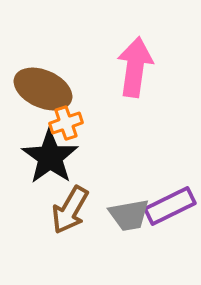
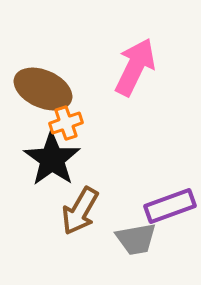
pink arrow: rotated 18 degrees clockwise
black star: moved 2 px right, 2 px down
purple rectangle: rotated 6 degrees clockwise
brown arrow: moved 10 px right, 1 px down
gray trapezoid: moved 7 px right, 24 px down
